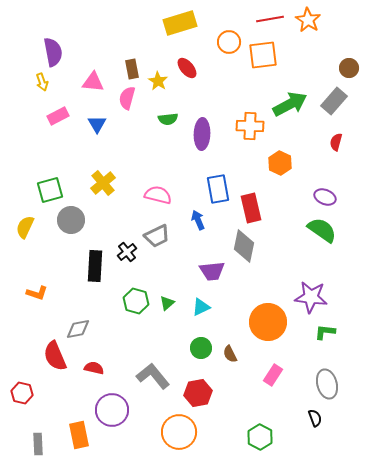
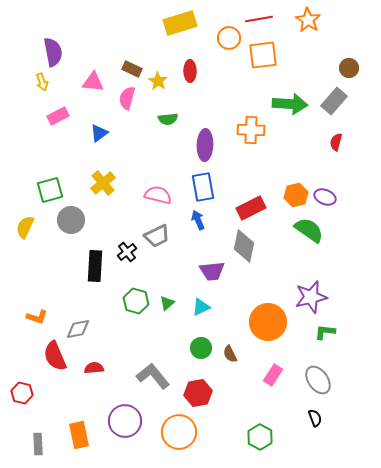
red line at (270, 19): moved 11 px left
orange circle at (229, 42): moved 4 px up
red ellipse at (187, 68): moved 3 px right, 3 px down; rotated 40 degrees clockwise
brown rectangle at (132, 69): rotated 54 degrees counterclockwise
green arrow at (290, 104): rotated 32 degrees clockwise
blue triangle at (97, 124): moved 2 px right, 9 px down; rotated 24 degrees clockwise
orange cross at (250, 126): moved 1 px right, 4 px down
purple ellipse at (202, 134): moved 3 px right, 11 px down
orange hexagon at (280, 163): moved 16 px right, 32 px down; rotated 20 degrees clockwise
blue rectangle at (218, 189): moved 15 px left, 2 px up
red rectangle at (251, 208): rotated 76 degrees clockwise
green semicircle at (322, 230): moved 13 px left
orange L-shape at (37, 293): moved 24 px down
purple star at (311, 297): rotated 20 degrees counterclockwise
red semicircle at (94, 368): rotated 18 degrees counterclockwise
gray ellipse at (327, 384): moved 9 px left, 4 px up; rotated 20 degrees counterclockwise
purple circle at (112, 410): moved 13 px right, 11 px down
